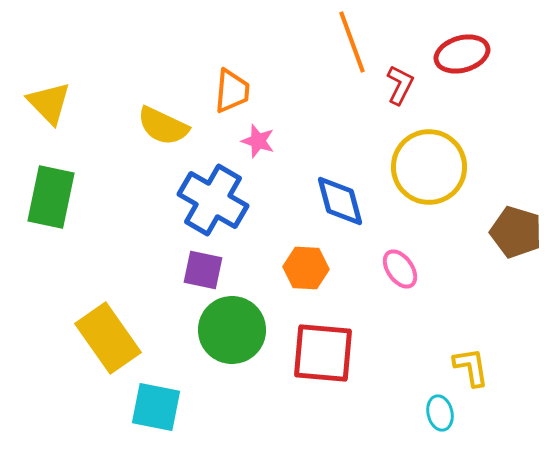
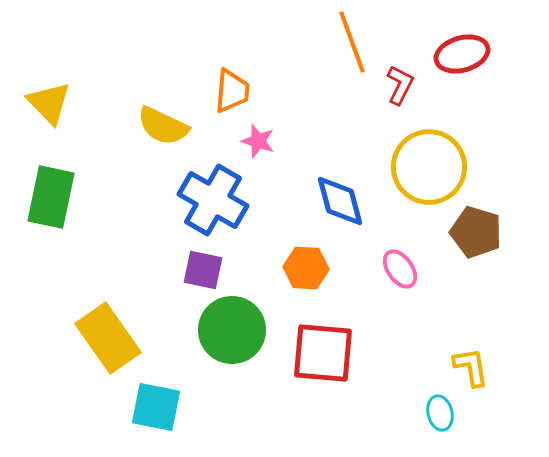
brown pentagon: moved 40 px left
